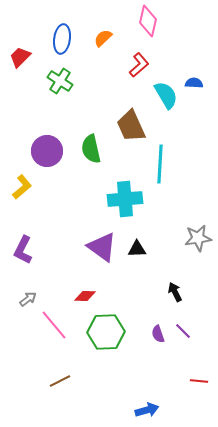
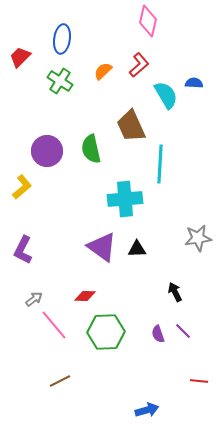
orange semicircle: moved 33 px down
gray arrow: moved 6 px right
